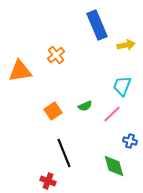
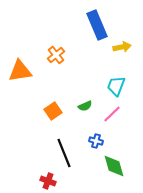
yellow arrow: moved 4 px left, 2 px down
cyan trapezoid: moved 6 px left
blue cross: moved 34 px left
